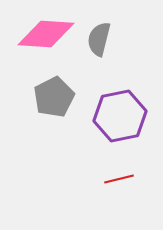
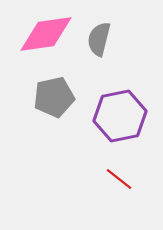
pink diamond: rotated 12 degrees counterclockwise
gray pentagon: rotated 15 degrees clockwise
red line: rotated 52 degrees clockwise
